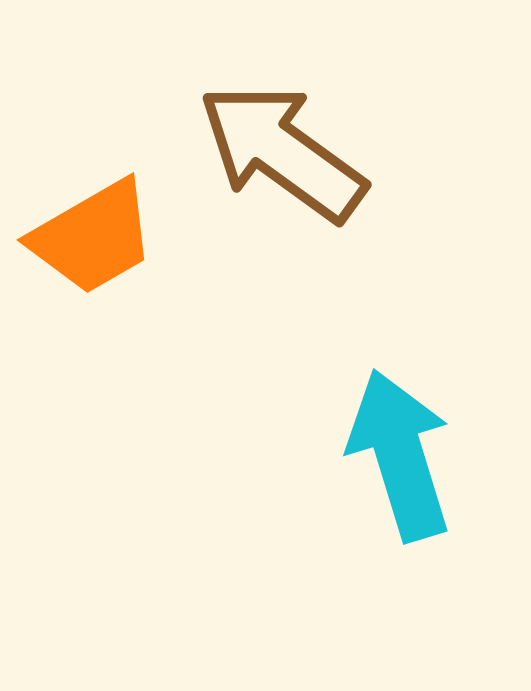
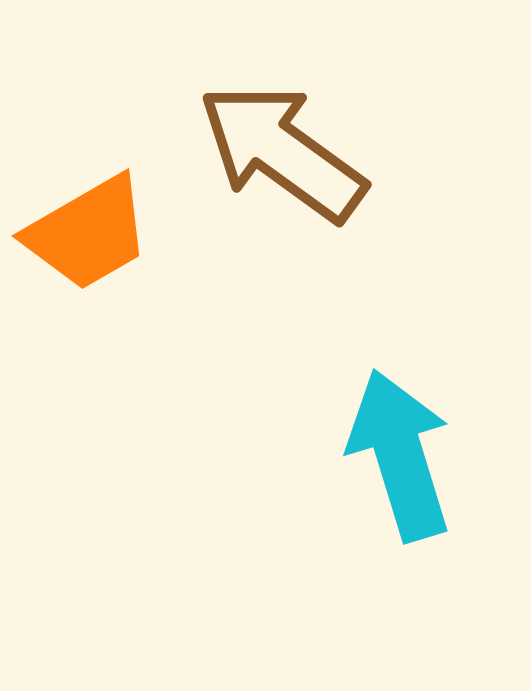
orange trapezoid: moved 5 px left, 4 px up
